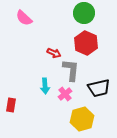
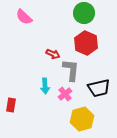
pink semicircle: moved 1 px up
red arrow: moved 1 px left, 1 px down
